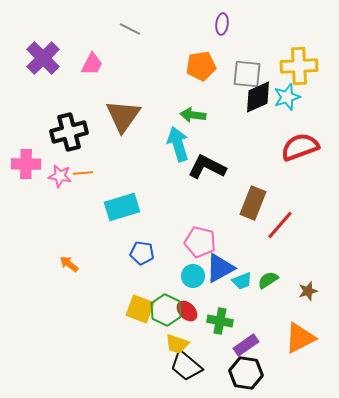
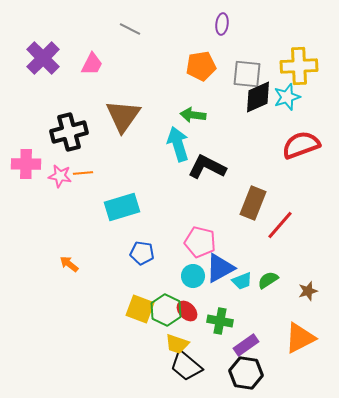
red semicircle: moved 1 px right, 2 px up
